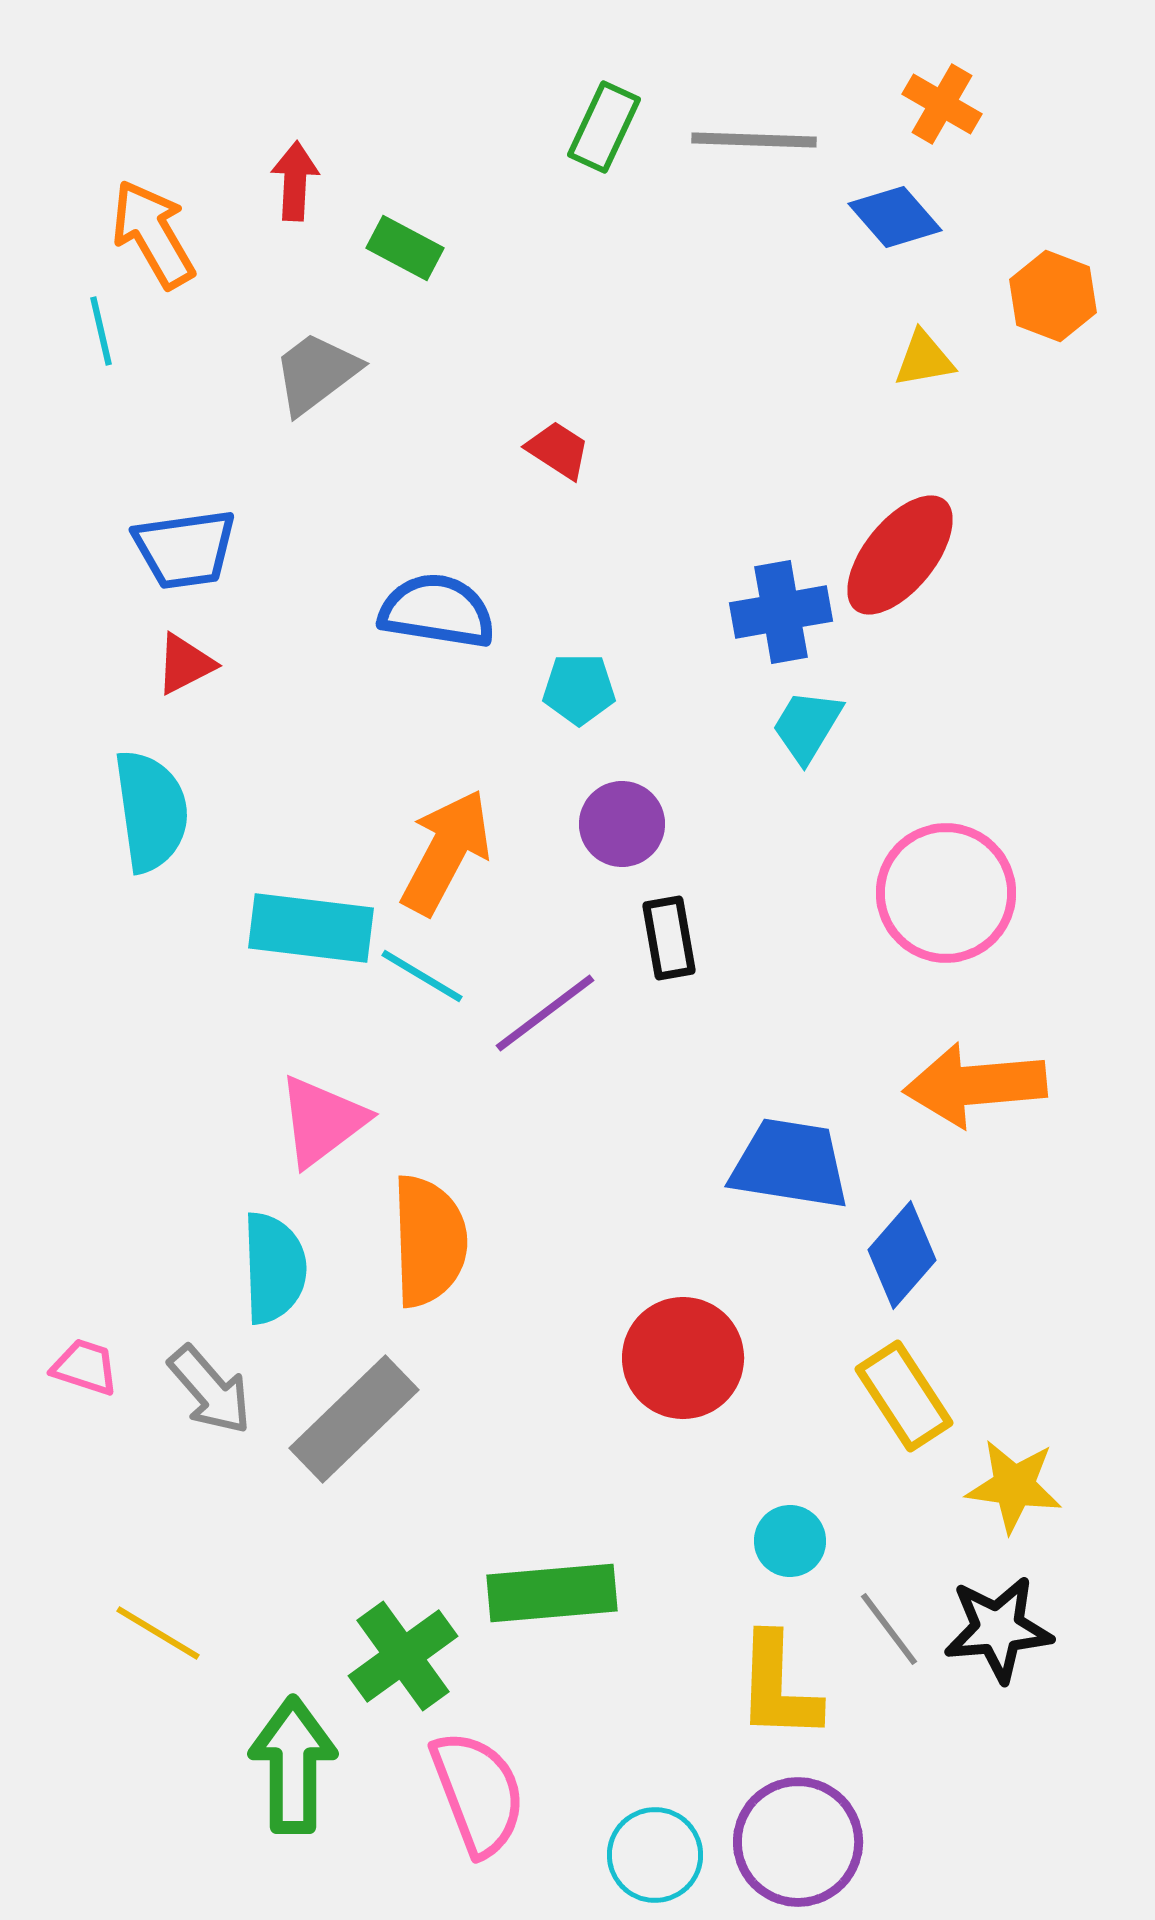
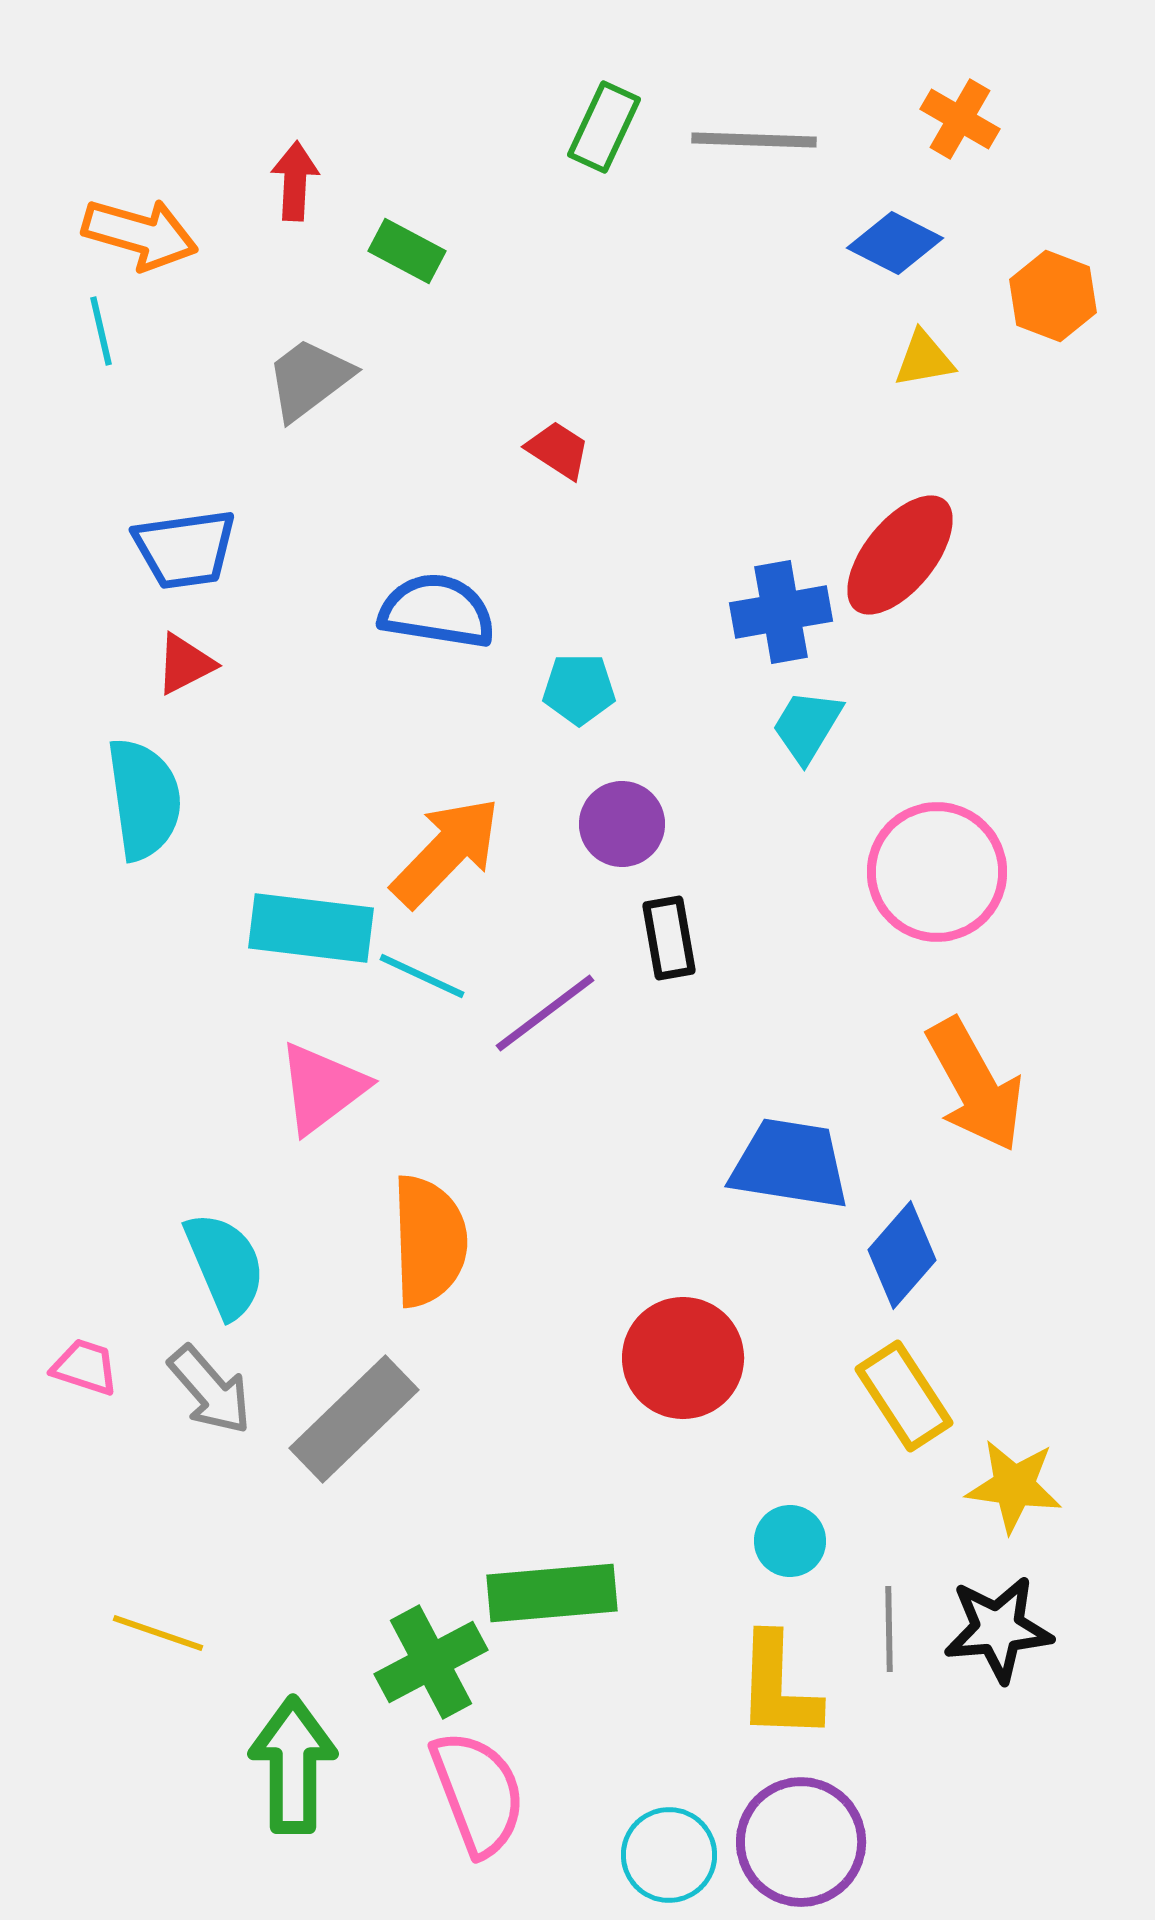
orange cross at (942, 104): moved 18 px right, 15 px down
blue diamond at (895, 217): moved 26 px down; rotated 22 degrees counterclockwise
orange arrow at (153, 234): moved 13 px left; rotated 136 degrees clockwise
green rectangle at (405, 248): moved 2 px right, 3 px down
gray trapezoid at (316, 373): moved 7 px left, 6 px down
cyan semicircle at (151, 811): moved 7 px left, 12 px up
orange arrow at (446, 852): rotated 16 degrees clockwise
pink circle at (946, 893): moved 9 px left, 21 px up
cyan line at (422, 976): rotated 6 degrees counterclockwise
orange arrow at (975, 1085): rotated 114 degrees counterclockwise
pink triangle at (322, 1121): moved 33 px up
cyan semicircle at (274, 1268): moved 49 px left, 3 px up; rotated 21 degrees counterclockwise
gray line at (889, 1629): rotated 36 degrees clockwise
yellow line at (158, 1633): rotated 12 degrees counterclockwise
green cross at (403, 1656): moved 28 px right, 6 px down; rotated 8 degrees clockwise
purple circle at (798, 1842): moved 3 px right
cyan circle at (655, 1855): moved 14 px right
